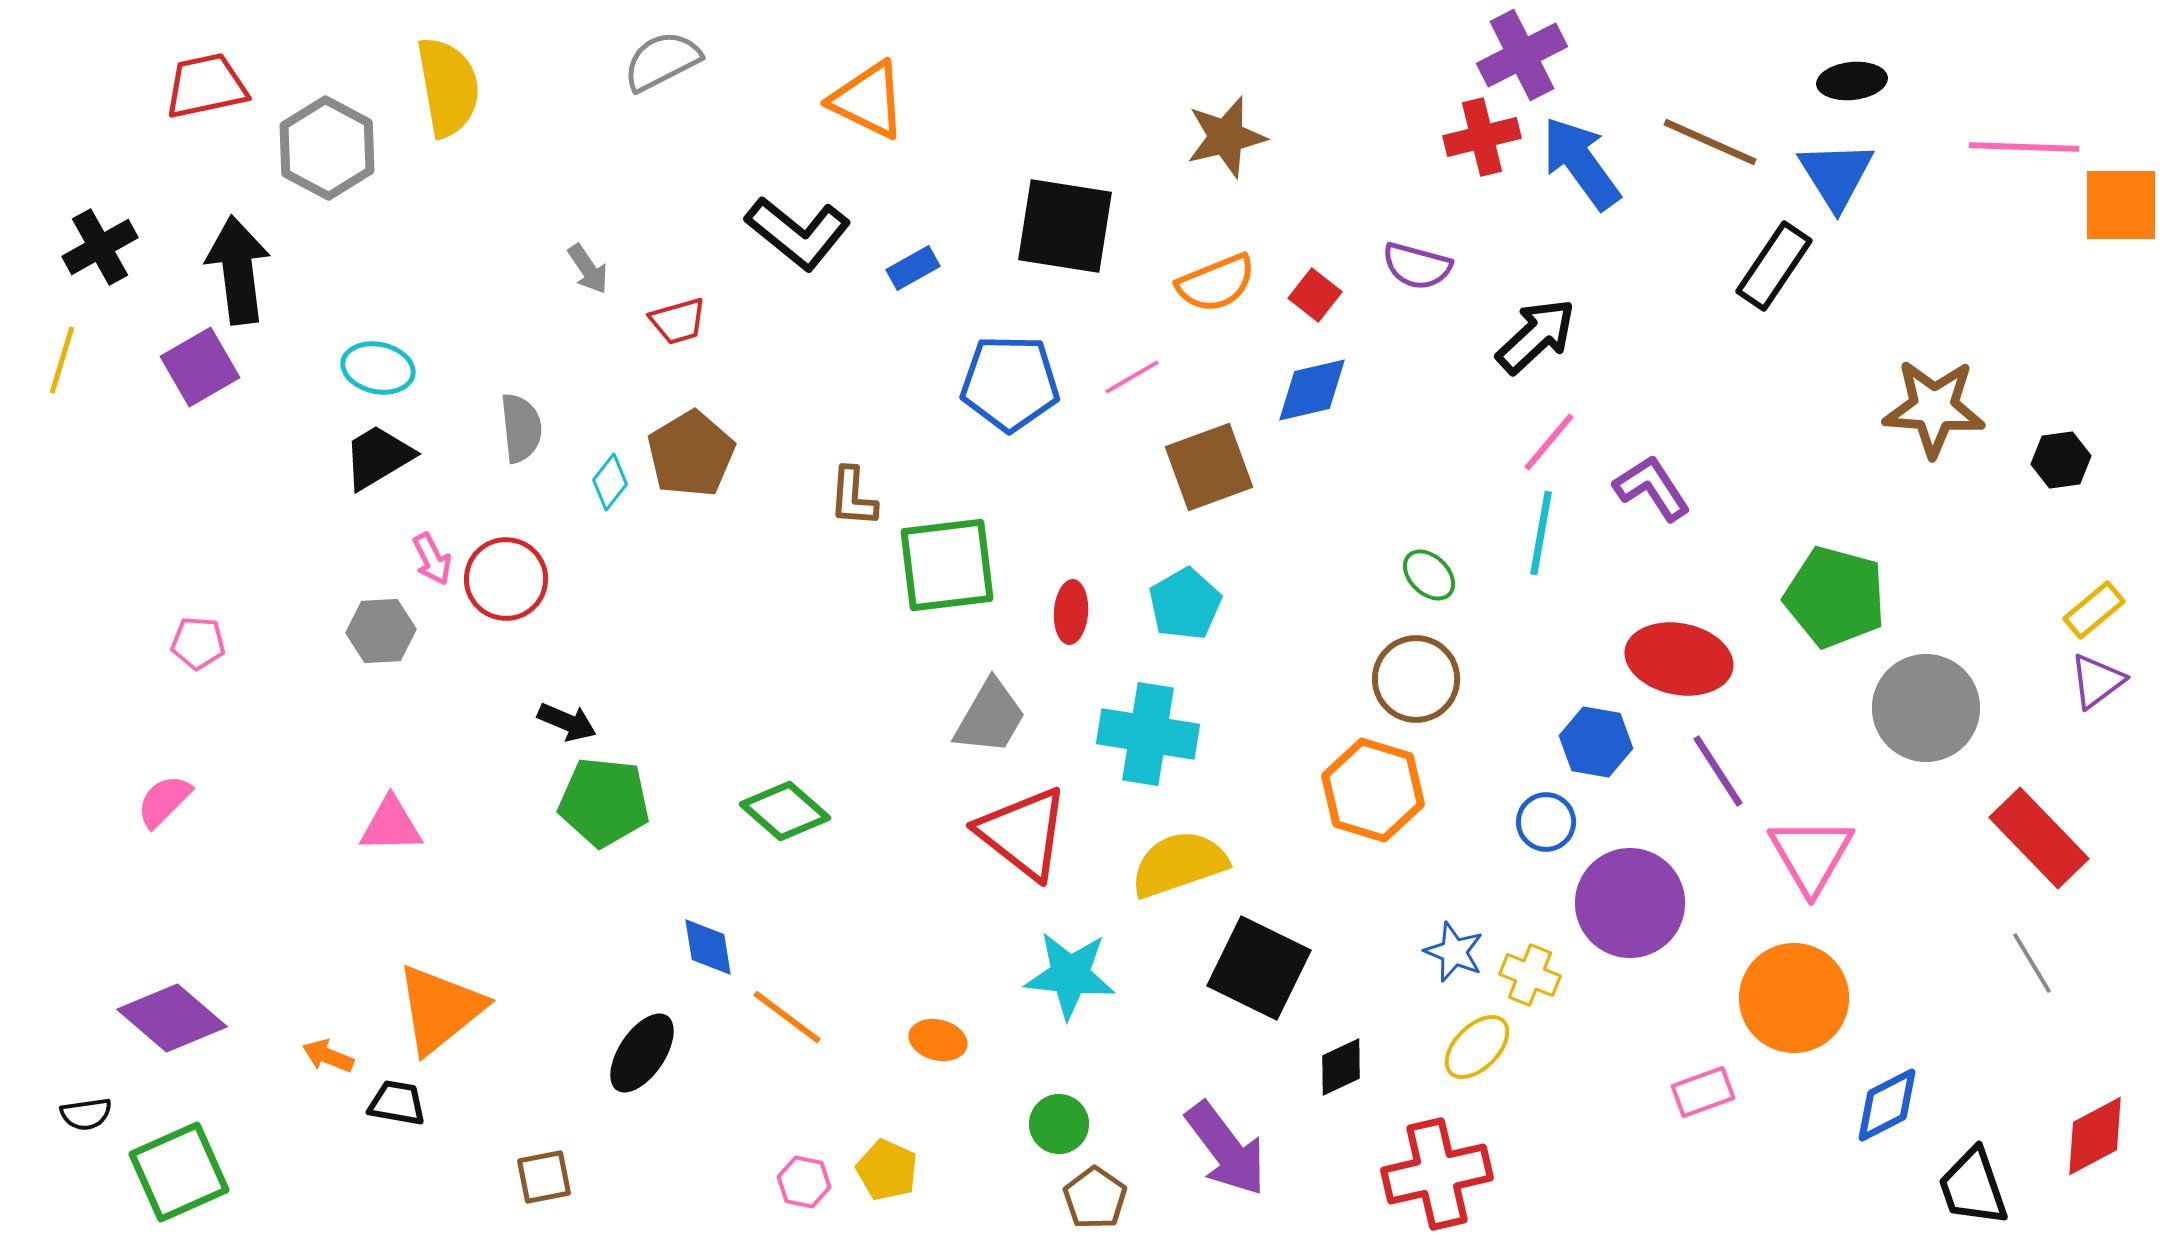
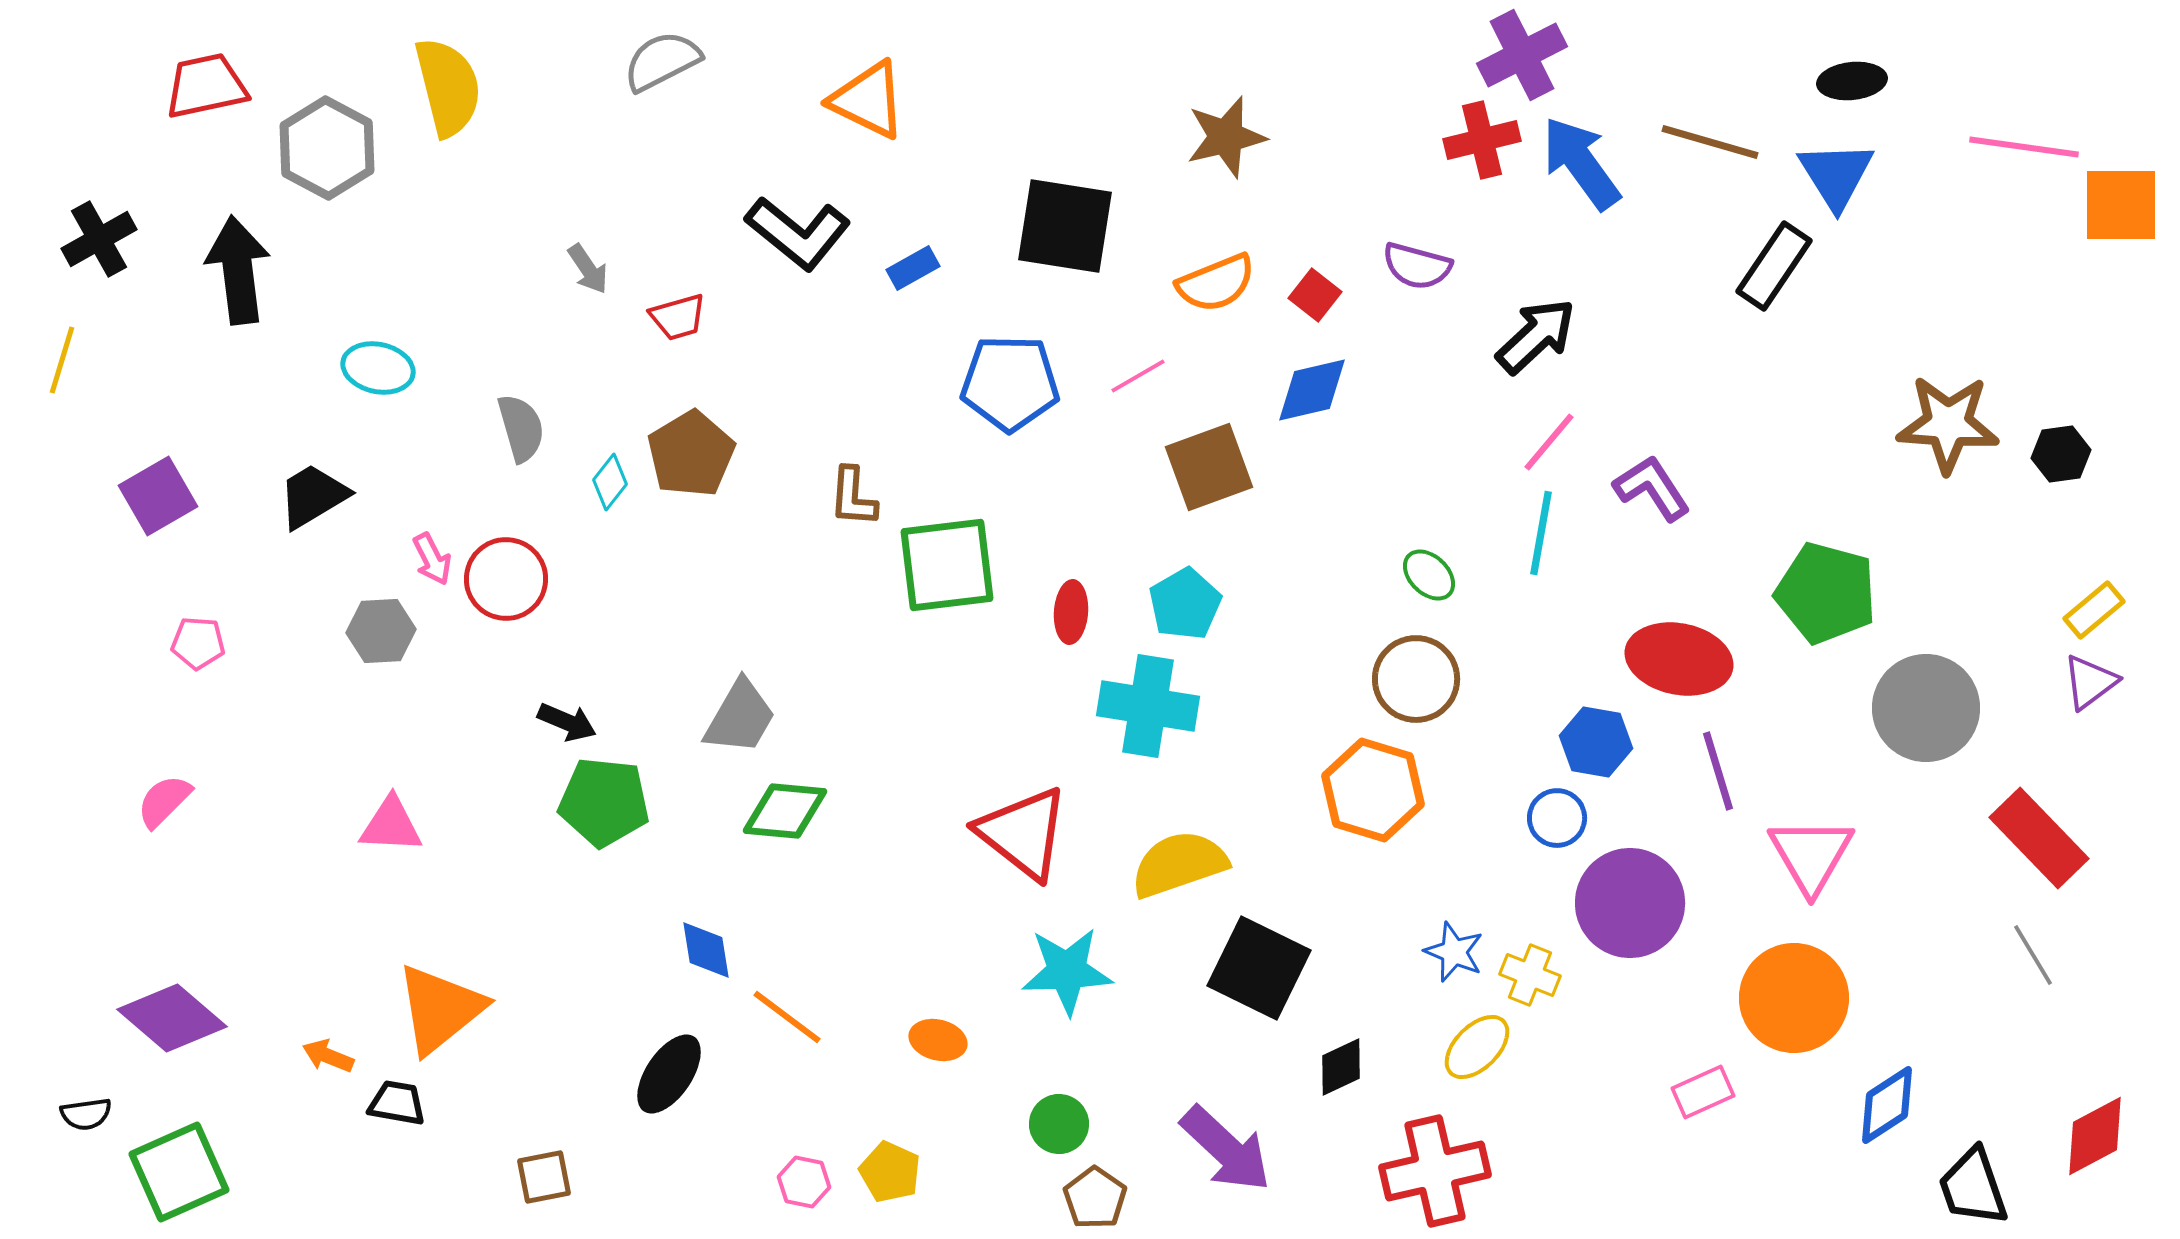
yellow semicircle at (448, 87): rotated 4 degrees counterclockwise
red cross at (1482, 137): moved 3 px down
brown line at (1710, 142): rotated 8 degrees counterclockwise
pink line at (2024, 147): rotated 6 degrees clockwise
black cross at (100, 247): moved 1 px left, 8 px up
red trapezoid at (678, 321): moved 4 px up
purple square at (200, 367): moved 42 px left, 129 px down
pink line at (1132, 377): moved 6 px right, 1 px up
brown star at (1934, 408): moved 14 px right, 16 px down
gray semicircle at (521, 428): rotated 10 degrees counterclockwise
black trapezoid at (378, 457): moved 65 px left, 39 px down
black hexagon at (2061, 460): moved 6 px up
green pentagon at (1835, 597): moved 9 px left, 4 px up
purple triangle at (2097, 681): moved 7 px left, 1 px down
gray trapezoid at (990, 717): moved 250 px left
cyan cross at (1148, 734): moved 28 px up
purple line at (1718, 771): rotated 16 degrees clockwise
green diamond at (785, 811): rotated 36 degrees counterclockwise
blue circle at (1546, 822): moved 11 px right, 4 px up
pink triangle at (391, 825): rotated 4 degrees clockwise
blue diamond at (708, 947): moved 2 px left, 3 px down
gray line at (2032, 963): moved 1 px right, 8 px up
cyan star at (1070, 975): moved 3 px left, 4 px up; rotated 8 degrees counterclockwise
black ellipse at (642, 1053): moved 27 px right, 21 px down
pink rectangle at (1703, 1092): rotated 4 degrees counterclockwise
blue diamond at (1887, 1105): rotated 6 degrees counterclockwise
purple arrow at (1226, 1149): rotated 10 degrees counterclockwise
yellow pentagon at (887, 1170): moved 3 px right, 2 px down
red cross at (1437, 1174): moved 2 px left, 3 px up
